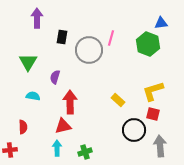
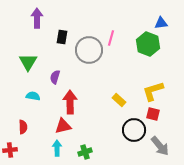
yellow rectangle: moved 1 px right
gray arrow: rotated 145 degrees clockwise
